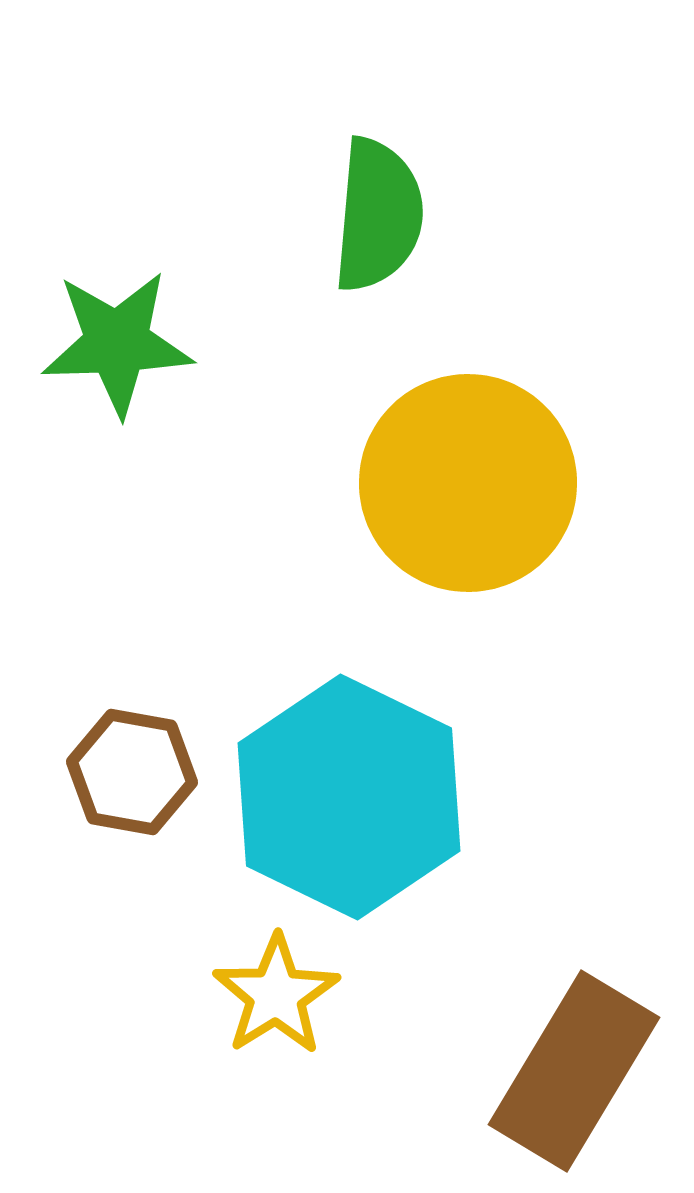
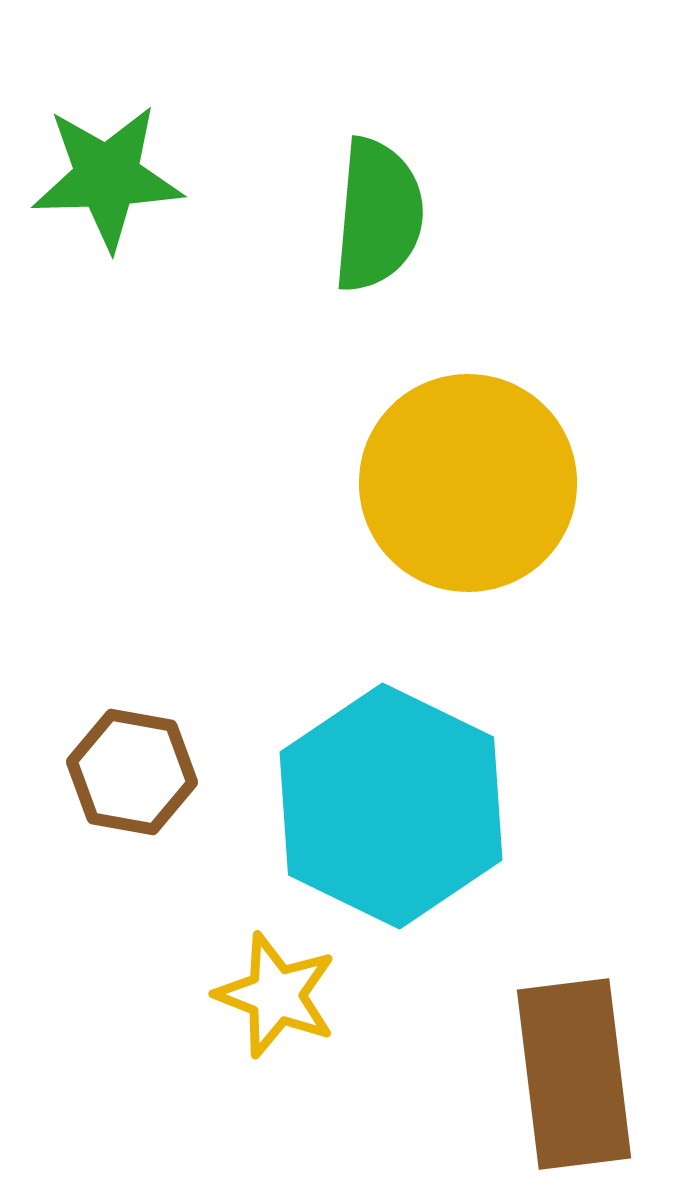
green star: moved 10 px left, 166 px up
cyan hexagon: moved 42 px right, 9 px down
yellow star: rotated 19 degrees counterclockwise
brown rectangle: moved 3 px down; rotated 38 degrees counterclockwise
